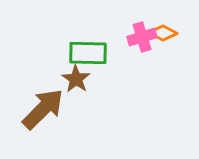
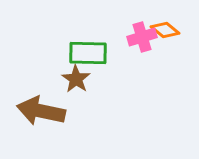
orange diamond: moved 2 px right, 3 px up; rotated 12 degrees clockwise
brown arrow: moved 2 px left, 2 px down; rotated 123 degrees counterclockwise
